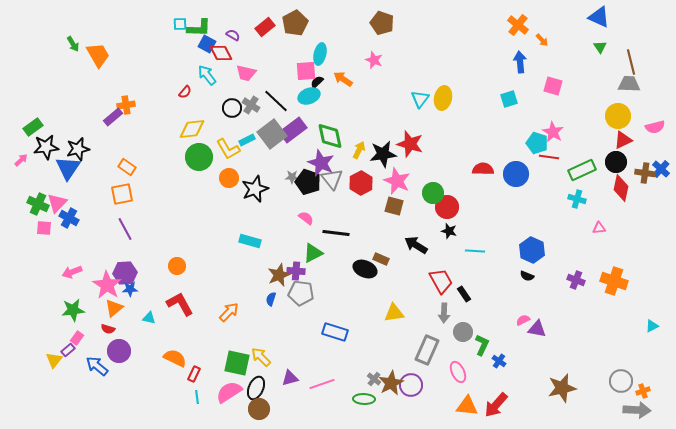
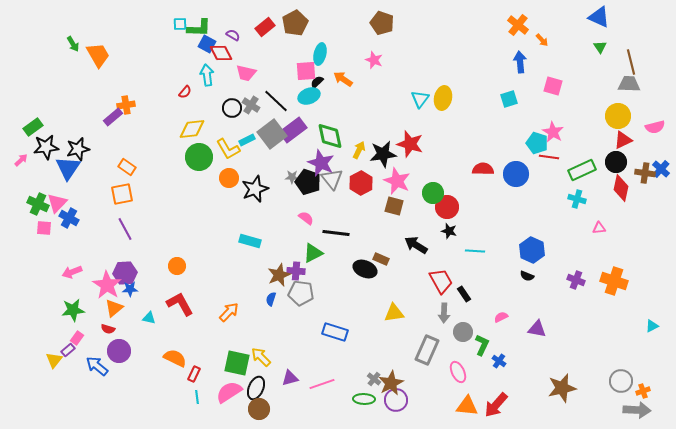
cyan arrow at (207, 75): rotated 30 degrees clockwise
pink semicircle at (523, 320): moved 22 px left, 3 px up
purple circle at (411, 385): moved 15 px left, 15 px down
